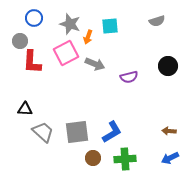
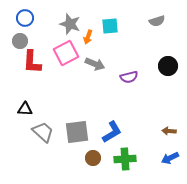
blue circle: moved 9 px left
